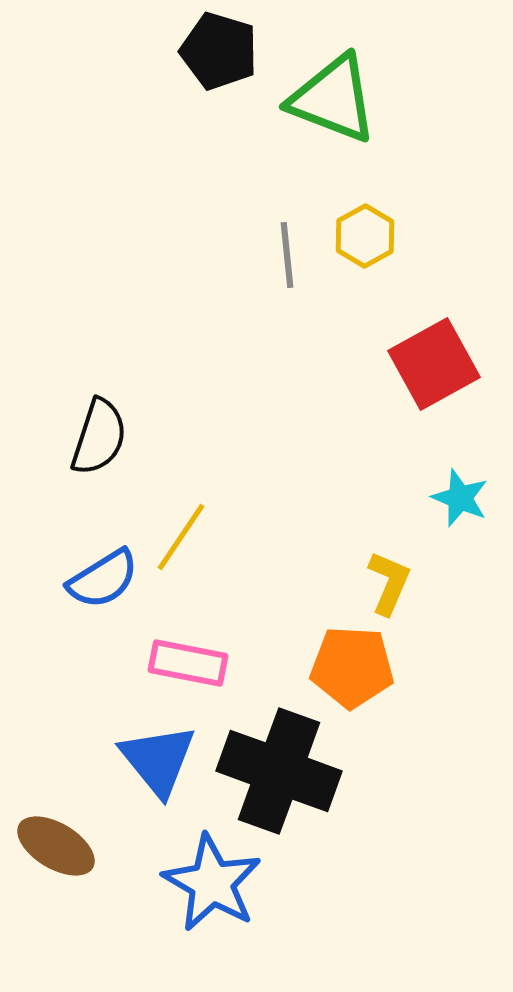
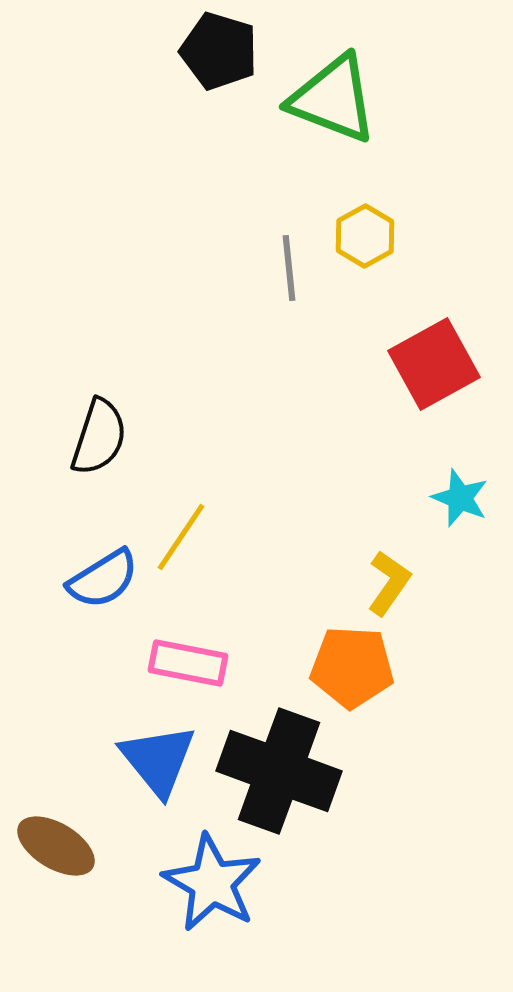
gray line: moved 2 px right, 13 px down
yellow L-shape: rotated 12 degrees clockwise
